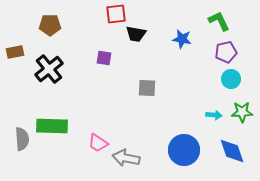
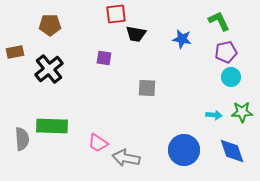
cyan circle: moved 2 px up
